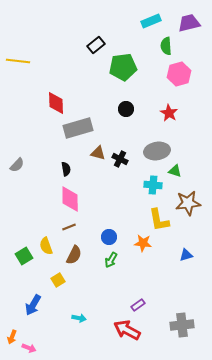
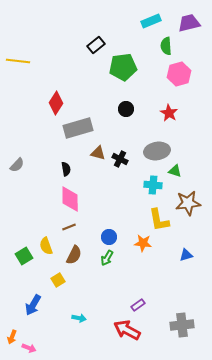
red diamond: rotated 35 degrees clockwise
green arrow: moved 4 px left, 2 px up
